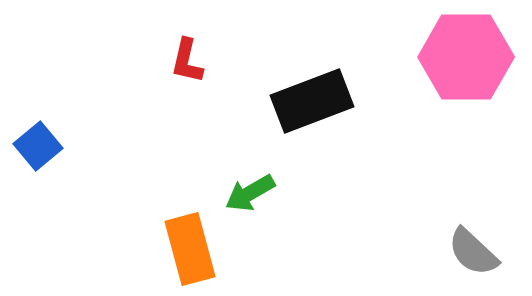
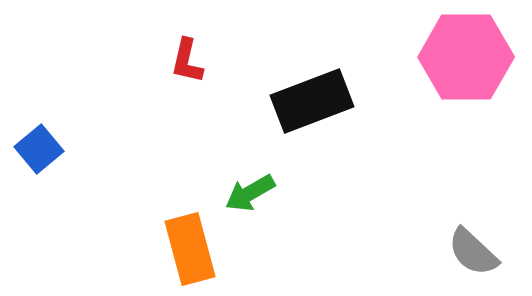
blue square: moved 1 px right, 3 px down
